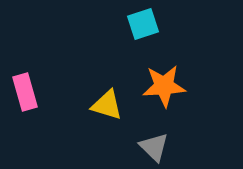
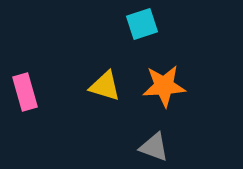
cyan square: moved 1 px left
yellow triangle: moved 2 px left, 19 px up
gray triangle: rotated 24 degrees counterclockwise
